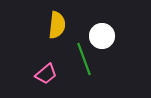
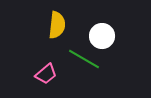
green line: rotated 40 degrees counterclockwise
